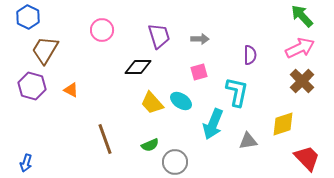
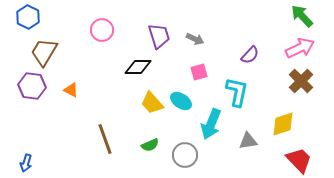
gray arrow: moved 5 px left; rotated 24 degrees clockwise
brown trapezoid: moved 1 px left, 2 px down
purple semicircle: rotated 42 degrees clockwise
brown cross: moved 1 px left
purple hexagon: rotated 8 degrees counterclockwise
cyan arrow: moved 2 px left
red trapezoid: moved 8 px left, 2 px down
gray circle: moved 10 px right, 7 px up
